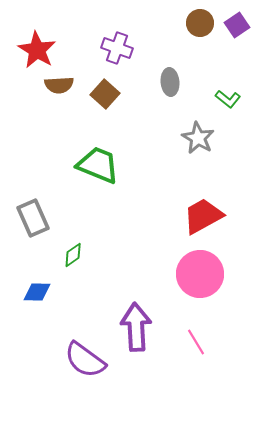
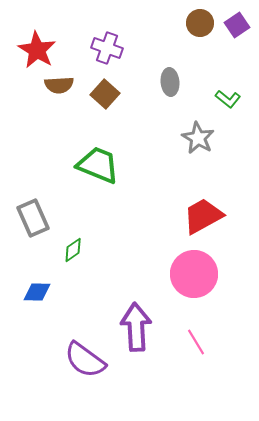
purple cross: moved 10 px left
green diamond: moved 5 px up
pink circle: moved 6 px left
